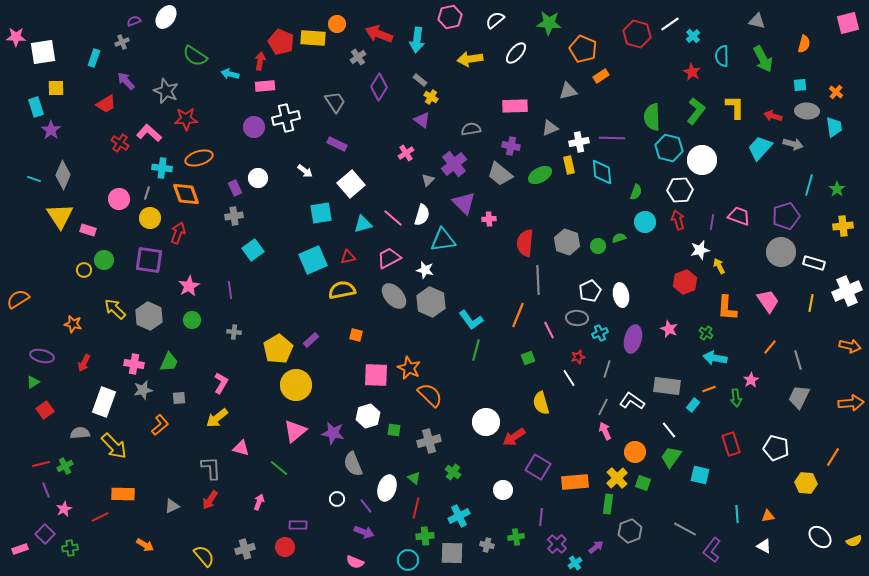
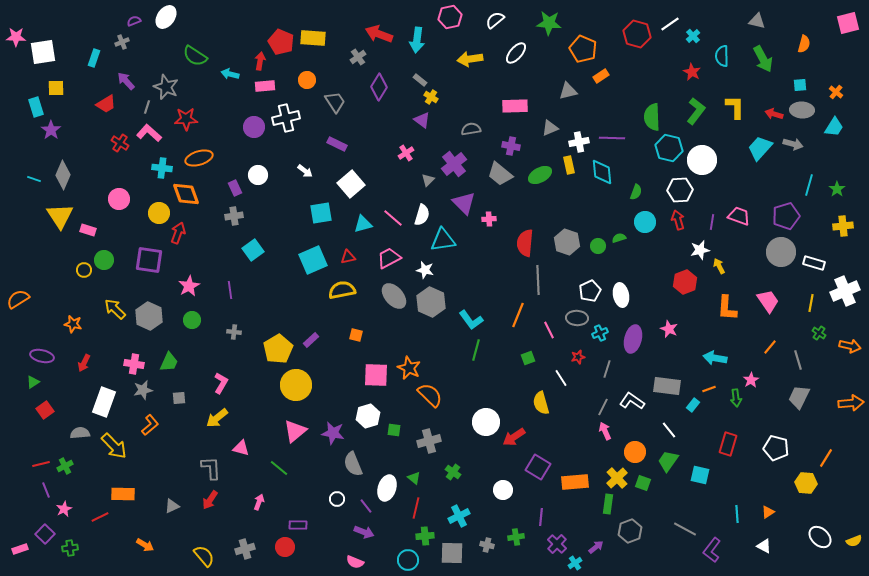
orange circle at (337, 24): moved 30 px left, 56 px down
gray star at (166, 91): moved 4 px up
gray ellipse at (807, 111): moved 5 px left, 1 px up
red arrow at (773, 116): moved 1 px right, 2 px up
cyan trapezoid at (834, 127): rotated 40 degrees clockwise
white circle at (258, 178): moved 3 px up
gray line at (147, 193): moved 86 px up
yellow circle at (150, 218): moved 9 px right, 5 px up
white cross at (847, 291): moved 2 px left
green cross at (706, 333): moved 113 px right
white line at (569, 378): moved 8 px left
orange L-shape at (160, 425): moved 10 px left
red rectangle at (731, 444): moved 3 px left; rotated 35 degrees clockwise
green trapezoid at (671, 457): moved 3 px left, 4 px down
orange line at (833, 457): moved 7 px left, 1 px down
orange triangle at (768, 516): moved 4 px up; rotated 24 degrees counterclockwise
